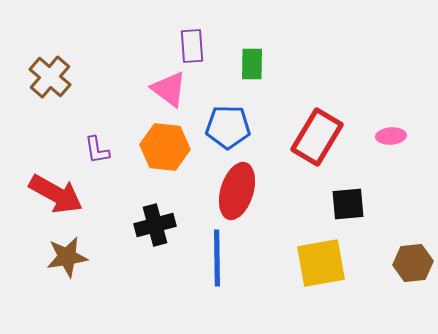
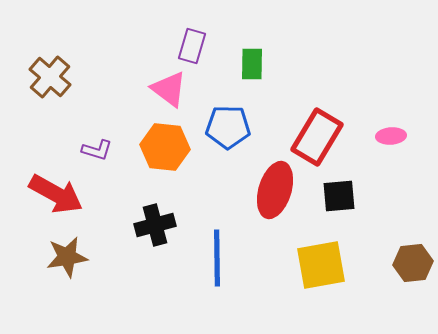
purple rectangle: rotated 20 degrees clockwise
purple L-shape: rotated 64 degrees counterclockwise
red ellipse: moved 38 px right, 1 px up
black square: moved 9 px left, 8 px up
yellow square: moved 2 px down
